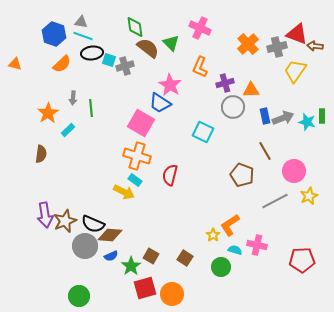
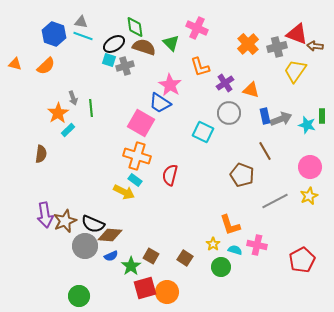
pink cross at (200, 28): moved 3 px left
brown semicircle at (148, 48): moved 4 px left, 1 px up; rotated 20 degrees counterclockwise
black ellipse at (92, 53): moved 22 px right, 9 px up; rotated 25 degrees counterclockwise
orange semicircle at (62, 64): moved 16 px left, 2 px down
orange L-shape at (200, 67): rotated 40 degrees counterclockwise
purple cross at (225, 83): rotated 18 degrees counterclockwise
orange triangle at (251, 90): rotated 18 degrees clockwise
gray arrow at (73, 98): rotated 24 degrees counterclockwise
gray circle at (233, 107): moved 4 px left, 6 px down
orange star at (48, 113): moved 10 px right
gray arrow at (283, 118): moved 2 px left, 1 px down
cyan star at (307, 122): moved 3 px down
pink circle at (294, 171): moved 16 px right, 4 px up
orange L-shape at (230, 225): rotated 75 degrees counterclockwise
yellow star at (213, 235): moved 9 px down
red pentagon at (302, 260): rotated 25 degrees counterclockwise
orange circle at (172, 294): moved 5 px left, 2 px up
